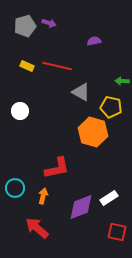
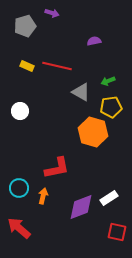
purple arrow: moved 3 px right, 10 px up
green arrow: moved 14 px left; rotated 24 degrees counterclockwise
yellow pentagon: rotated 20 degrees counterclockwise
cyan circle: moved 4 px right
red arrow: moved 18 px left
